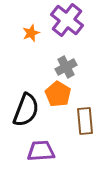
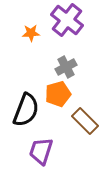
orange star: rotated 18 degrees clockwise
orange pentagon: rotated 25 degrees clockwise
brown rectangle: rotated 40 degrees counterclockwise
purple trapezoid: rotated 68 degrees counterclockwise
